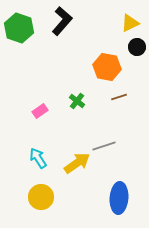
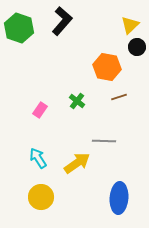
yellow triangle: moved 2 px down; rotated 18 degrees counterclockwise
pink rectangle: moved 1 px up; rotated 21 degrees counterclockwise
gray line: moved 5 px up; rotated 20 degrees clockwise
